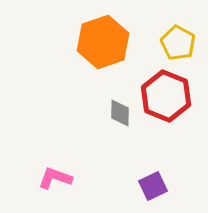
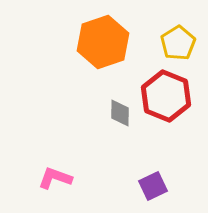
yellow pentagon: rotated 12 degrees clockwise
